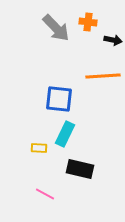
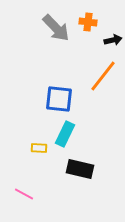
black arrow: rotated 24 degrees counterclockwise
orange line: rotated 48 degrees counterclockwise
pink line: moved 21 px left
